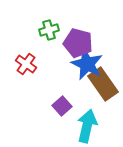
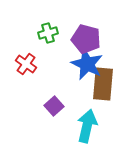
green cross: moved 1 px left, 3 px down
purple pentagon: moved 8 px right, 4 px up
brown rectangle: rotated 40 degrees clockwise
purple square: moved 8 px left
